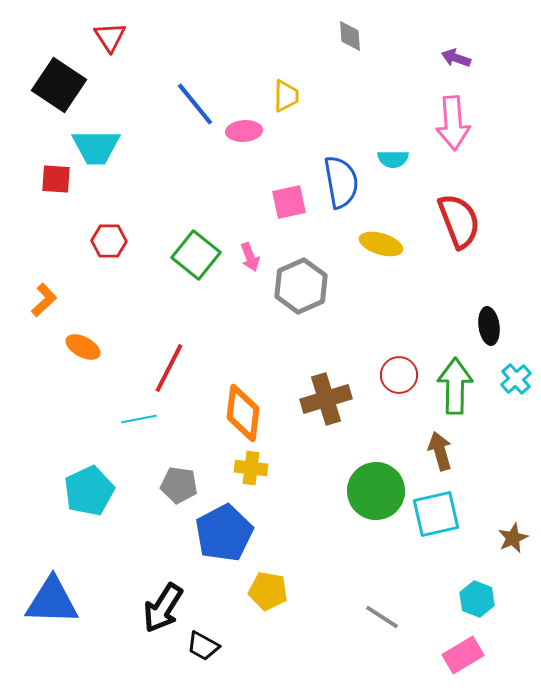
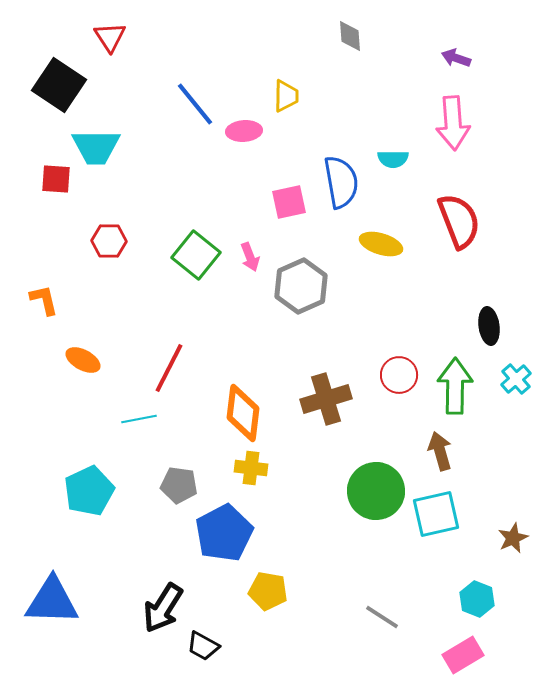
orange L-shape at (44, 300): rotated 60 degrees counterclockwise
orange ellipse at (83, 347): moved 13 px down
